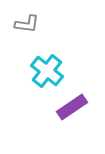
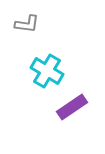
cyan cross: rotated 8 degrees counterclockwise
